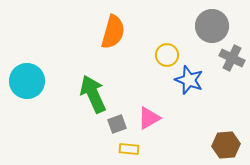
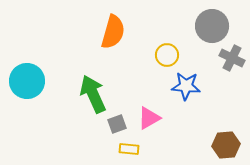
blue star: moved 3 px left, 6 px down; rotated 16 degrees counterclockwise
